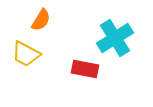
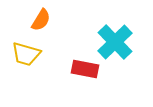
cyan cross: moved 4 px down; rotated 12 degrees counterclockwise
yellow trapezoid: rotated 12 degrees counterclockwise
